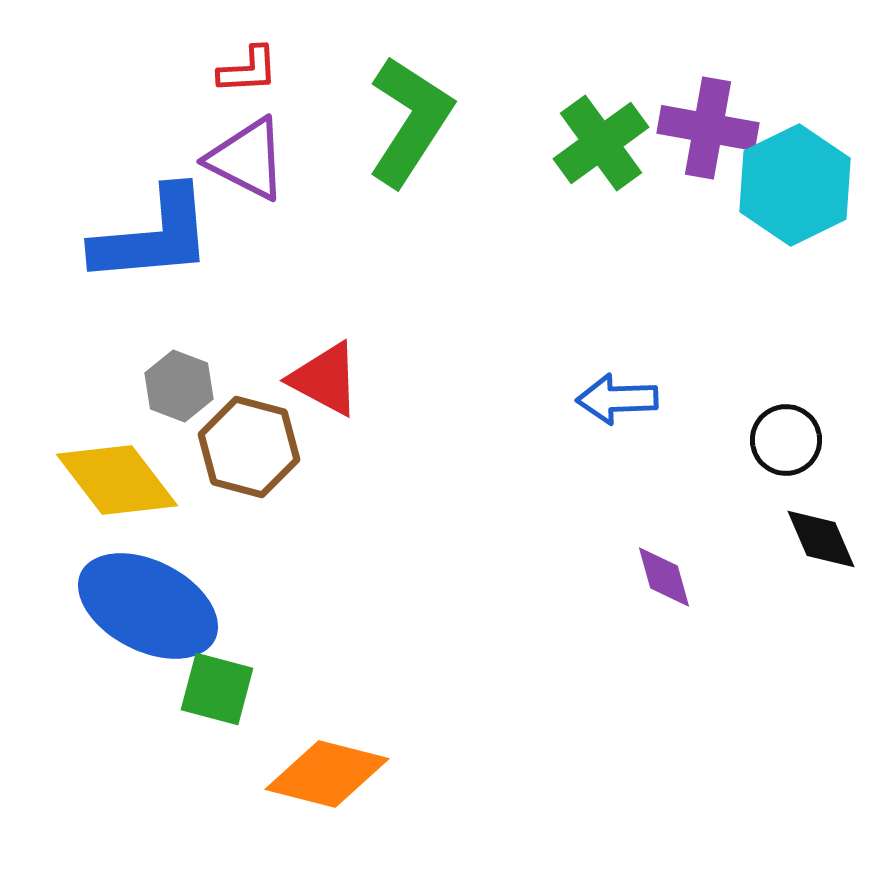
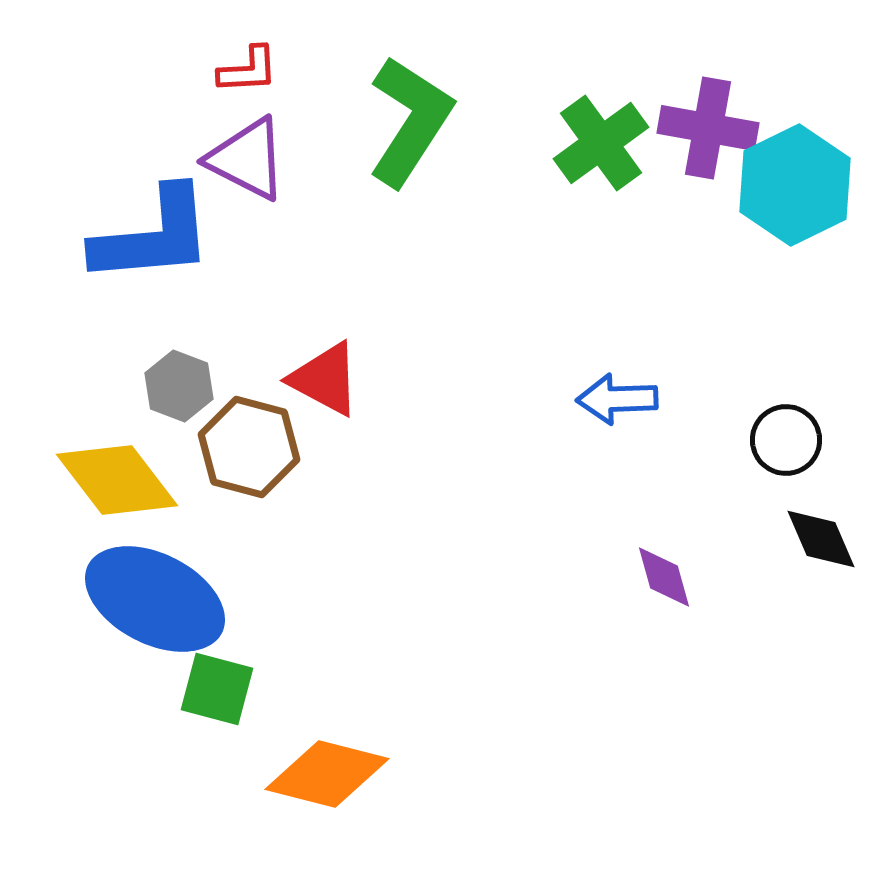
blue ellipse: moved 7 px right, 7 px up
